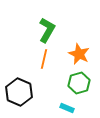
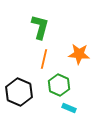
green L-shape: moved 7 px left, 3 px up; rotated 15 degrees counterclockwise
orange star: rotated 20 degrees counterclockwise
green hexagon: moved 20 px left, 2 px down; rotated 20 degrees counterclockwise
cyan rectangle: moved 2 px right
